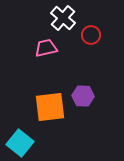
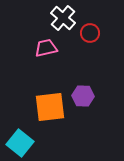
red circle: moved 1 px left, 2 px up
